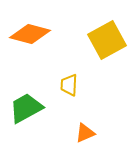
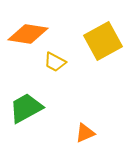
orange diamond: moved 2 px left; rotated 6 degrees counterclockwise
yellow square: moved 4 px left, 1 px down
yellow trapezoid: moved 14 px left, 23 px up; rotated 65 degrees counterclockwise
